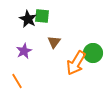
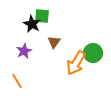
black star: moved 4 px right, 5 px down
